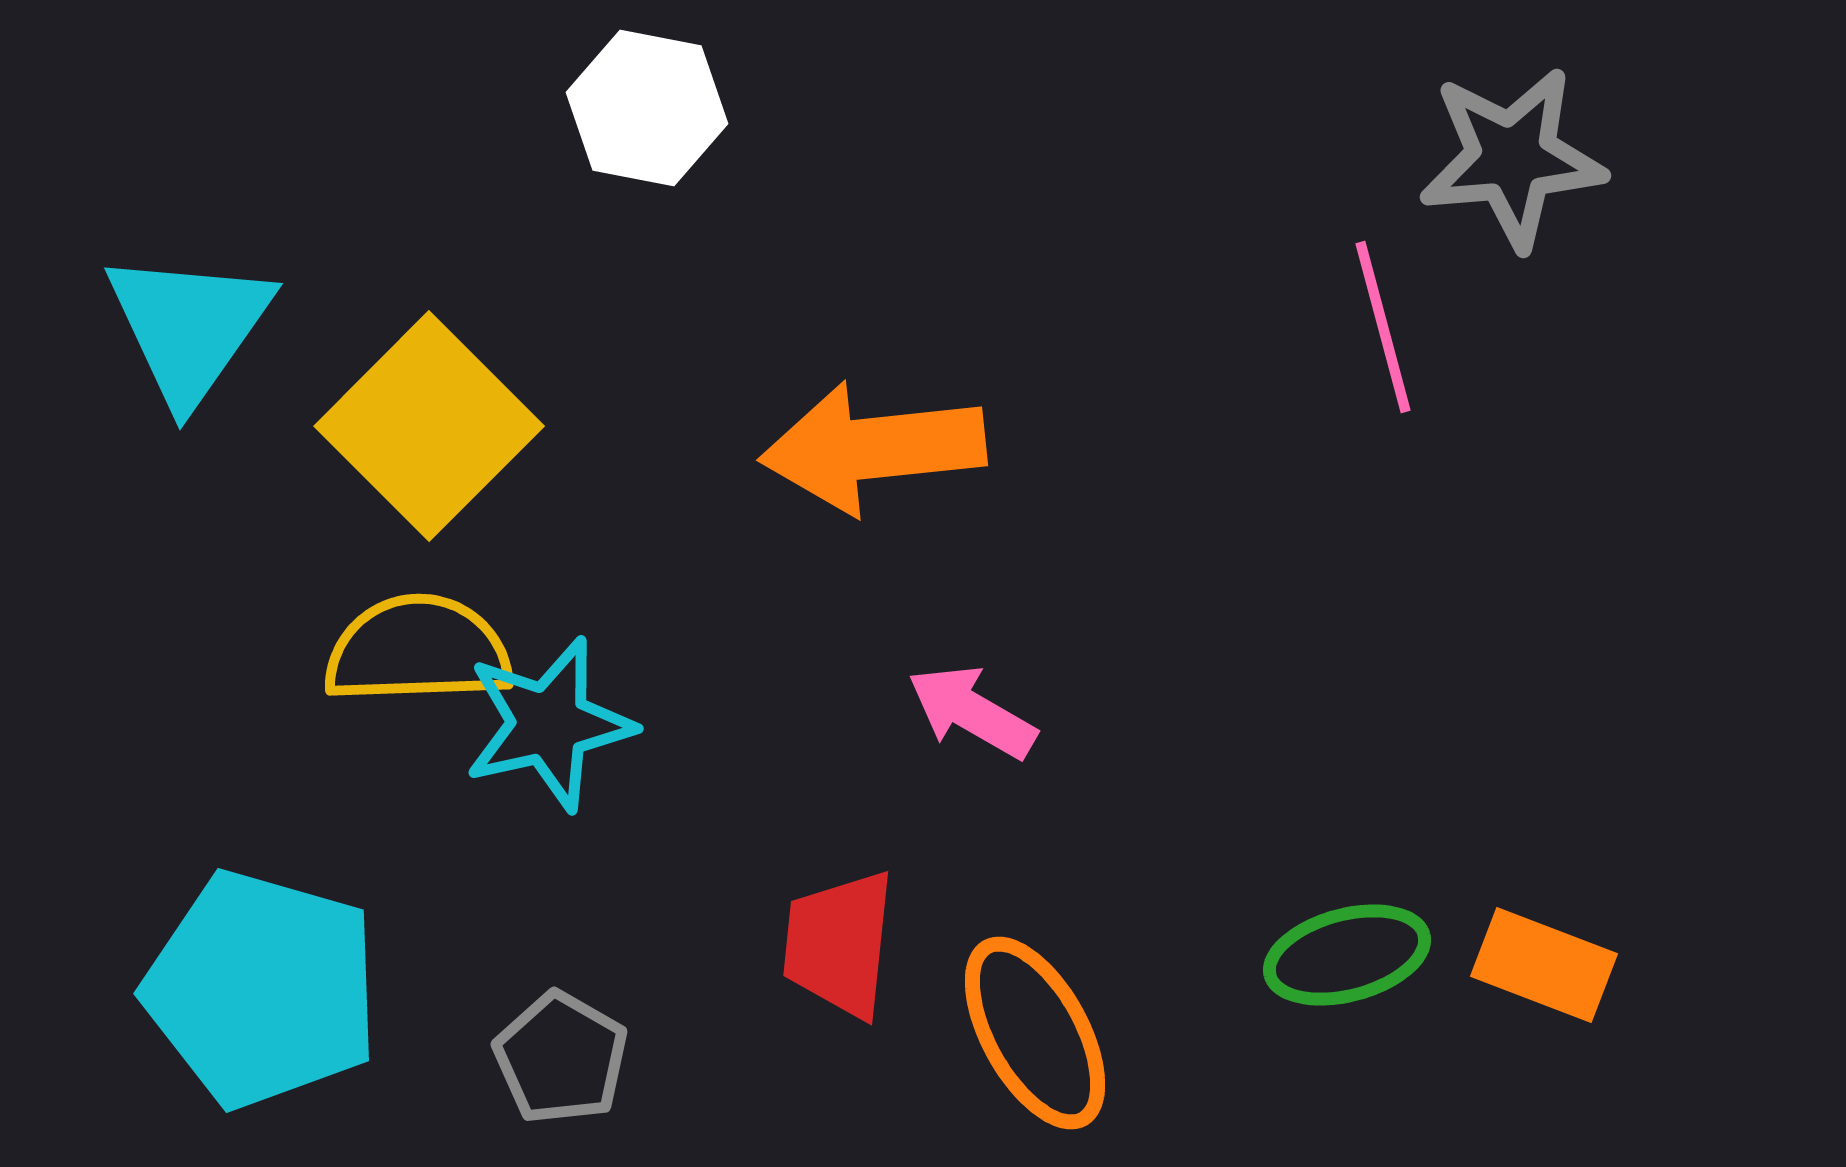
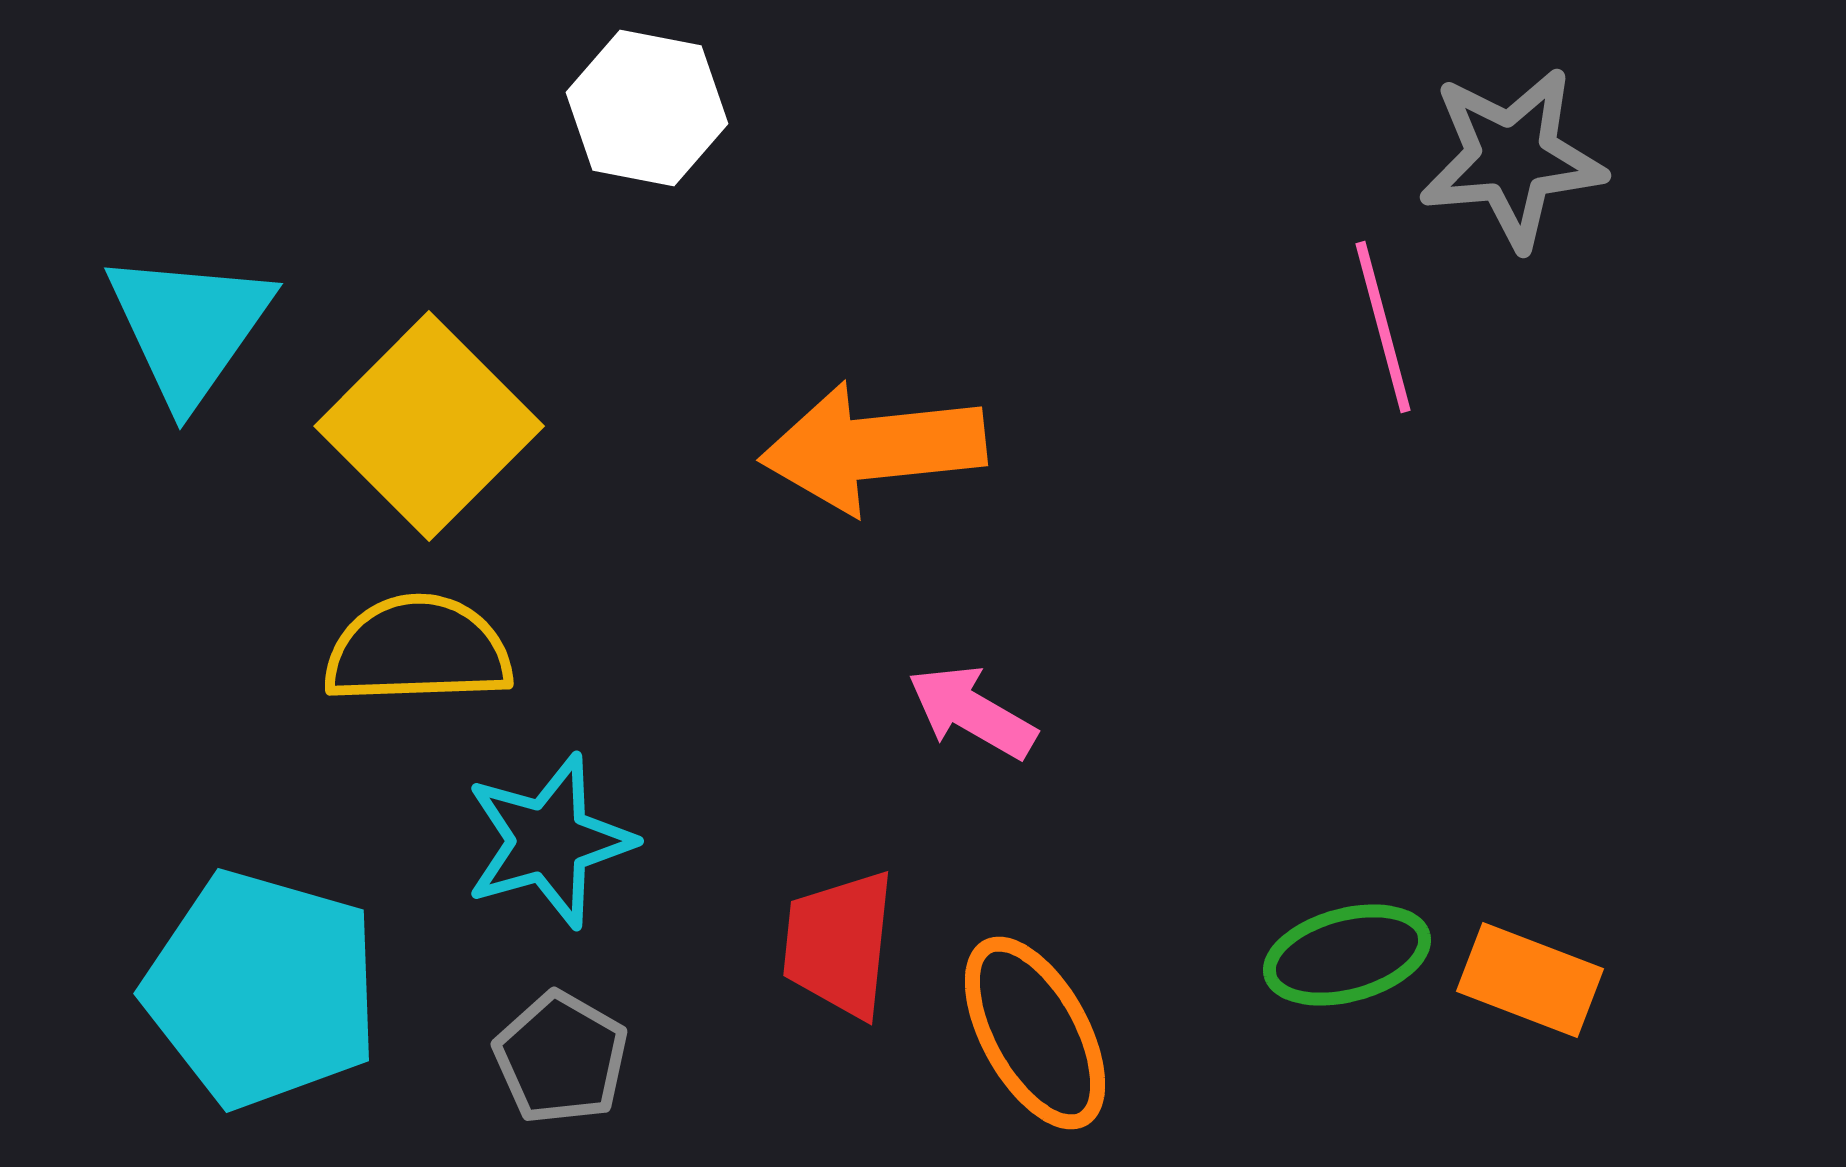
cyan star: moved 117 px down; rotated 3 degrees counterclockwise
orange rectangle: moved 14 px left, 15 px down
